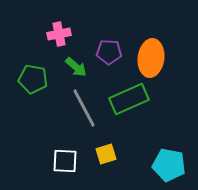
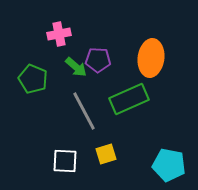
purple pentagon: moved 11 px left, 8 px down
green pentagon: rotated 12 degrees clockwise
gray line: moved 3 px down
